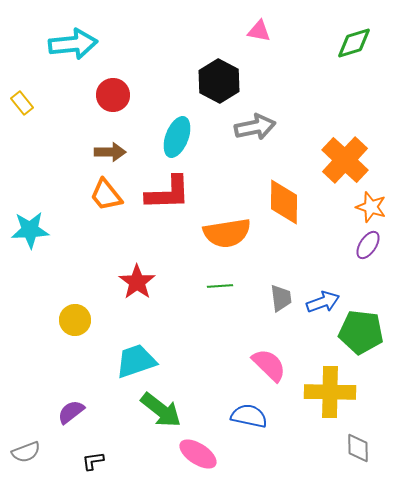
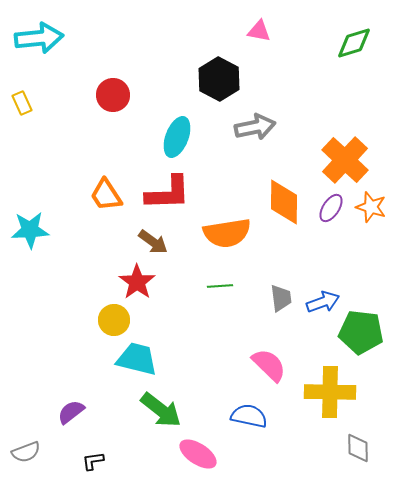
cyan arrow: moved 34 px left, 6 px up
black hexagon: moved 2 px up
yellow rectangle: rotated 15 degrees clockwise
brown arrow: moved 43 px right, 90 px down; rotated 36 degrees clockwise
orange trapezoid: rotated 6 degrees clockwise
purple ellipse: moved 37 px left, 37 px up
yellow circle: moved 39 px right
cyan trapezoid: moved 1 px right, 2 px up; rotated 33 degrees clockwise
